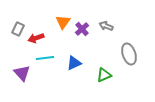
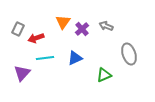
blue triangle: moved 1 px right, 5 px up
purple triangle: rotated 24 degrees clockwise
